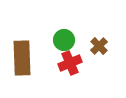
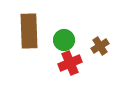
brown cross: moved 1 px right; rotated 12 degrees clockwise
brown rectangle: moved 7 px right, 27 px up
